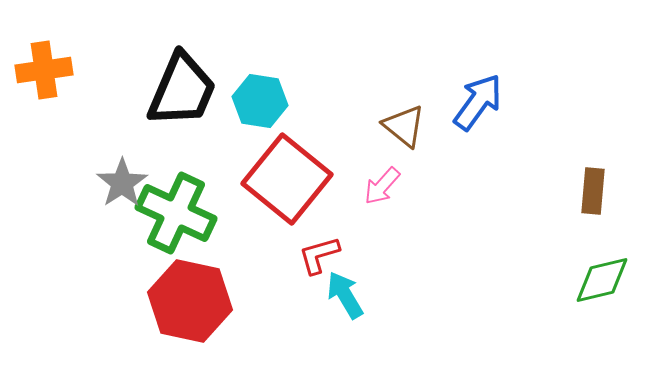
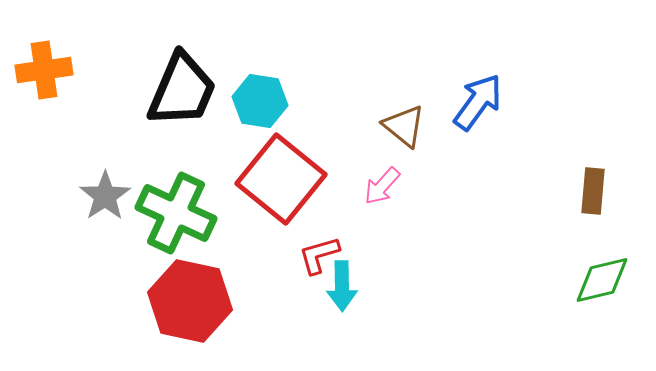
red square: moved 6 px left
gray star: moved 17 px left, 13 px down
cyan arrow: moved 3 px left, 9 px up; rotated 150 degrees counterclockwise
